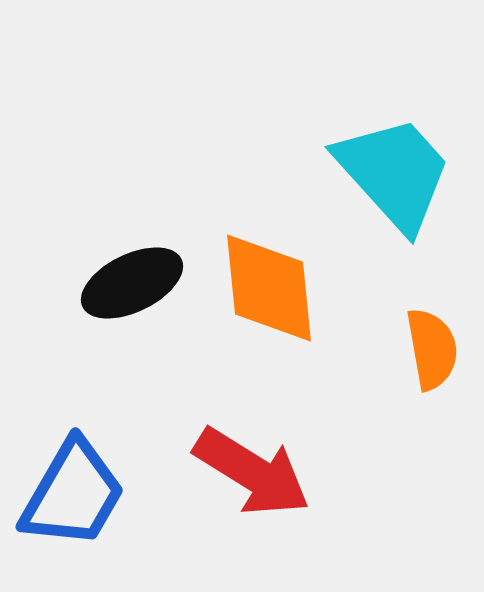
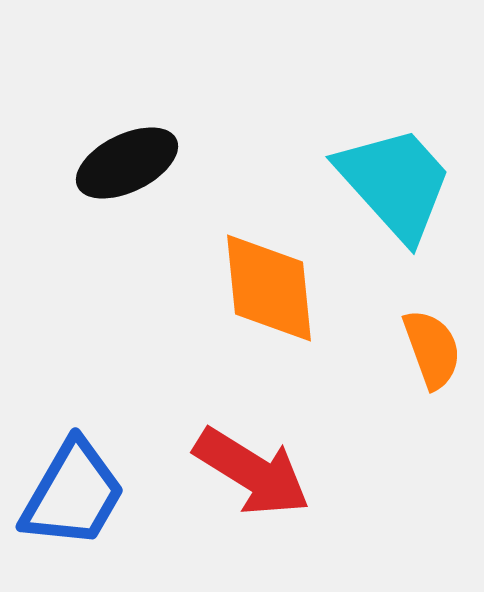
cyan trapezoid: moved 1 px right, 10 px down
black ellipse: moved 5 px left, 120 px up
orange semicircle: rotated 10 degrees counterclockwise
